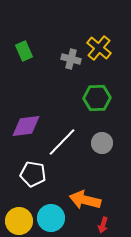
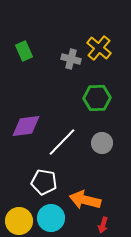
white pentagon: moved 11 px right, 8 px down
